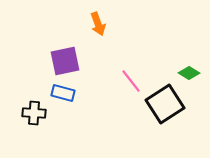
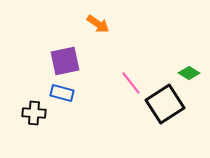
orange arrow: rotated 35 degrees counterclockwise
pink line: moved 2 px down
blue rectangle: moved 1 px left
